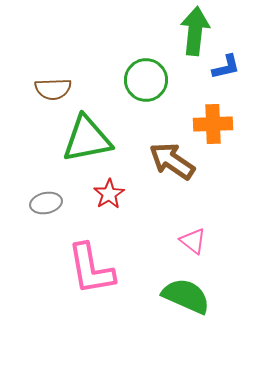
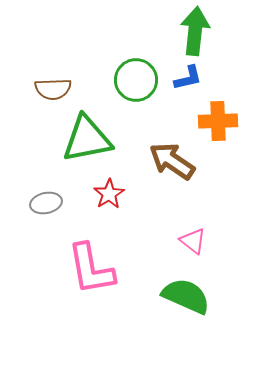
blue L-shape: moved 38 px left, 11 px down
green circle: moved 10 px left
orange cross: moved 5 px right, 3 px up
